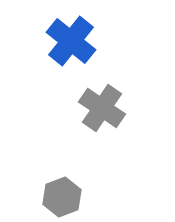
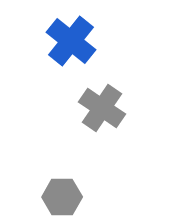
gray hexagon: rotated 21 degrees clockwise
